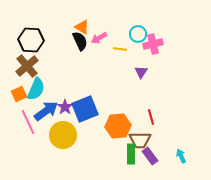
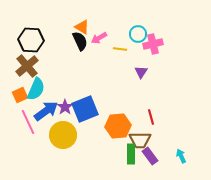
orange square: moved 1 px right, 1 px down
